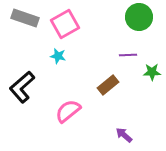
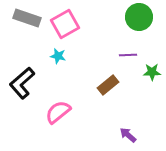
gray rectangle: moved 2 px right
black L-shape: moved 4 px up
pink semicircle: moved 10 px left, 1 px down
purple arrow: moved 4 px right
